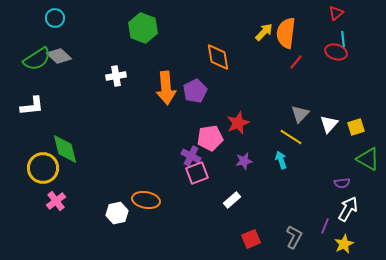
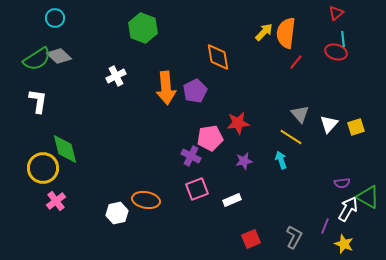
white cross: rotated 18 degrees counterclockwise
white L-shape: moved 6 px right, 5 px up; rotated 75 degrees counterclockwise
gray triangle: rotated 24 degrees counterclockwise
red star: rotated 15 degrees clockwise
green triangle: moved 38 px down
pink square: moved 16 px down
white rectangle: rotated 18 degrees clockwise
yellow star: rotated 24 degrees counterclockwise
